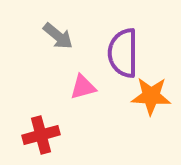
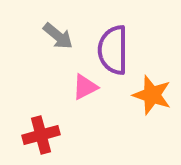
purple semicircle: moved 10 px left, 3 px up
pink triangle: moved 2 px right; rotated 12 degrees counterclockwise
orange star: moved 1 px right, 1 px up; rotated 15 degrees clockwise
